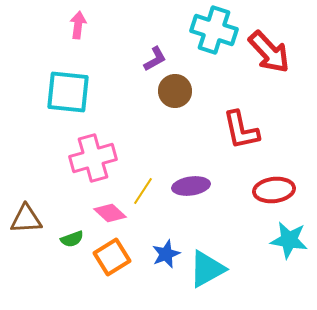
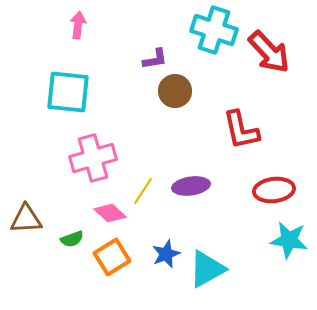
purple L-shape: rotated 20 degrees clockwise
